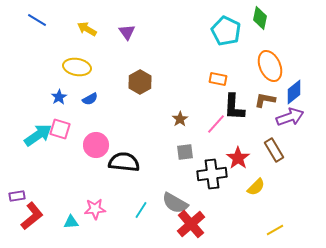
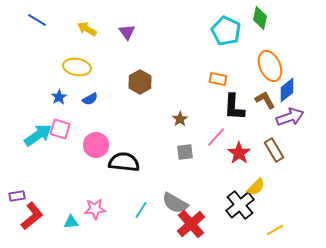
blue diamond: moved 7 px left, 2 px up
brown L-shape: rotated 50 degrees clockwise
pink line: moved 13 px down
red star: moved 1 px right, 5 px up
black cross: moved 28 px right, 31 px down; rotated 32 degrees counterclockwise
